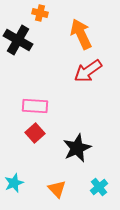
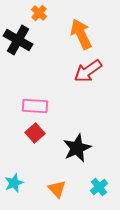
orange cross: moved 1 px left; rotated 28 degrees clockwise
